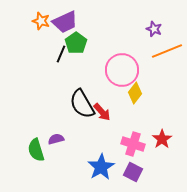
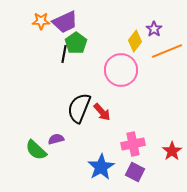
orange star: rotated 18 degrees counterclockwise
purple star: rotated 14 degrees clockwise
black line: moved 3 px right; rotated 12 degrees counterclockwise
pink circle: moved 1 px left
yellow diamond: moved 52 px up
black semicircle: moved 3 px left, 4 px down; rotated 52 degrees clockwise
red star: moved 10 px right, 12 px down
pink cross: rotated 30 degrees counterclockwise
green semicircle: rotated 30 degrees counterclockwise
purple square: moved 2 px right
